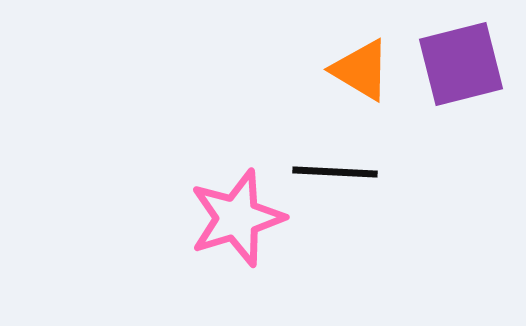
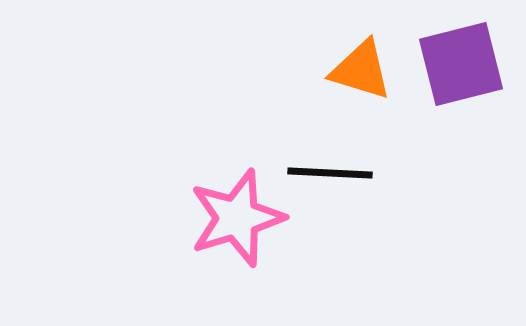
orange triangle: rotated 14 degrees counterclockwise
black line: moved 5 px left, 1 px down
